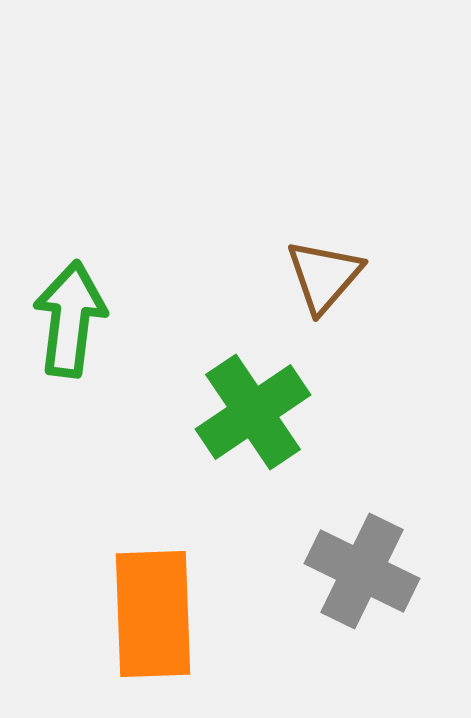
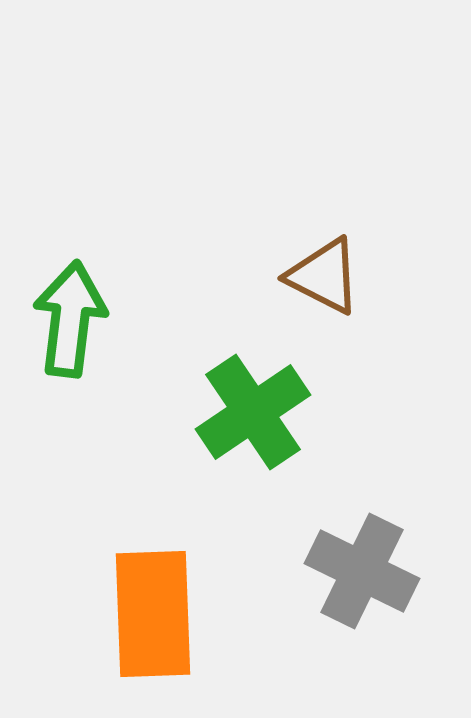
brown triangle: rotated 44 degrees counterclockwise
